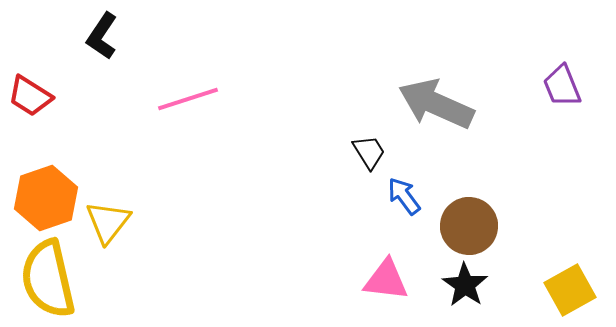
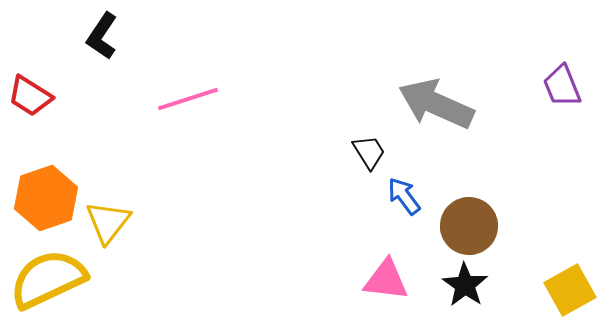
yellow semicircle: rotated 78 degrees clockwise
